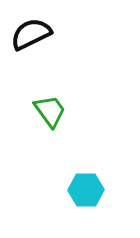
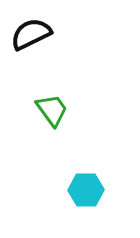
green trapezoid: moved 2 px right, 1 px up
